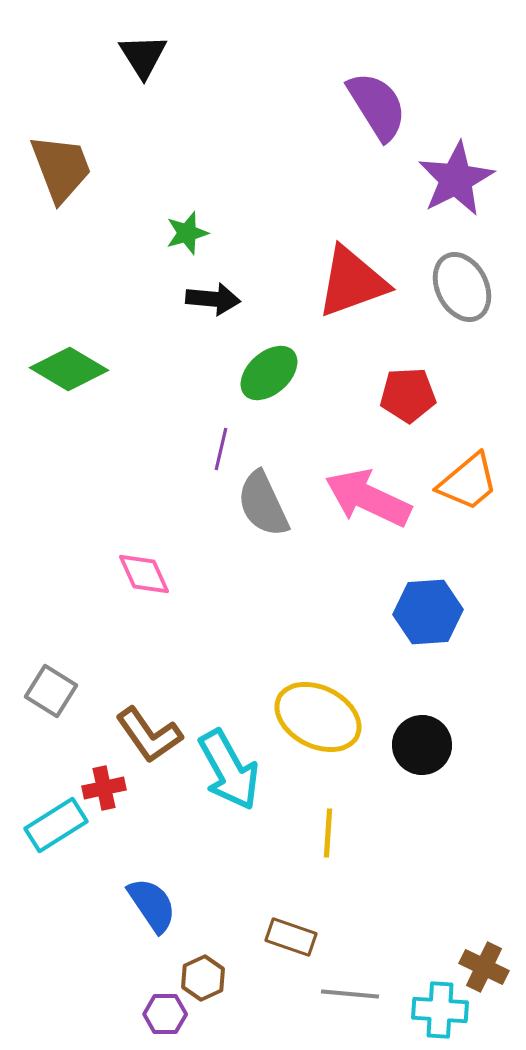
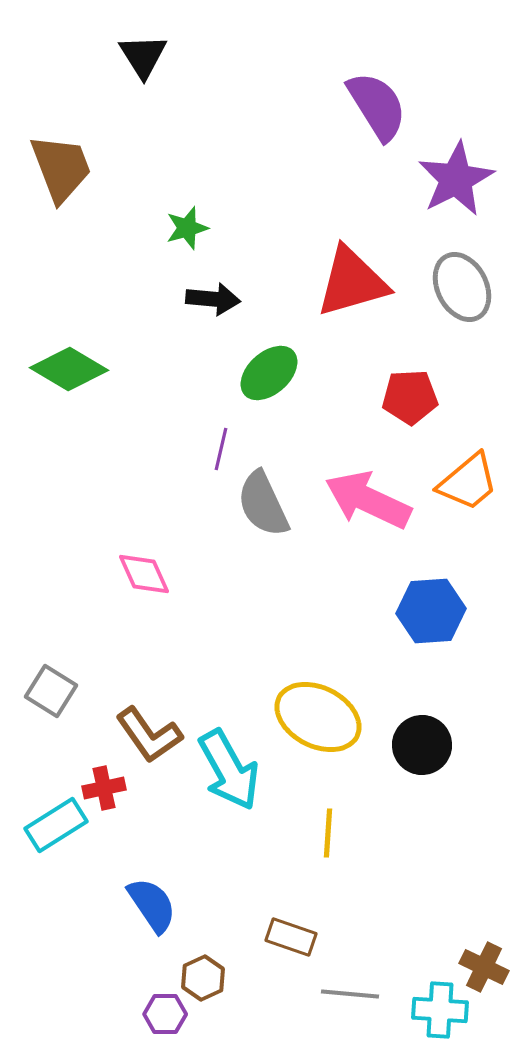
green star: moved 5 px up
red triangle: rotated 4 degrees clockwise
red pentagon: moved 2 px right, 2 px down
pink arrow: moved 2 px down
blue hexagon: moved 3 px right, 1 px up
